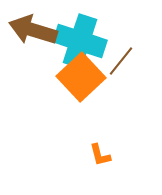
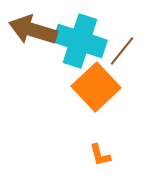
brown line: moved 1 px right, 10 px up
orange square: moved 15 px right, 10 px down
